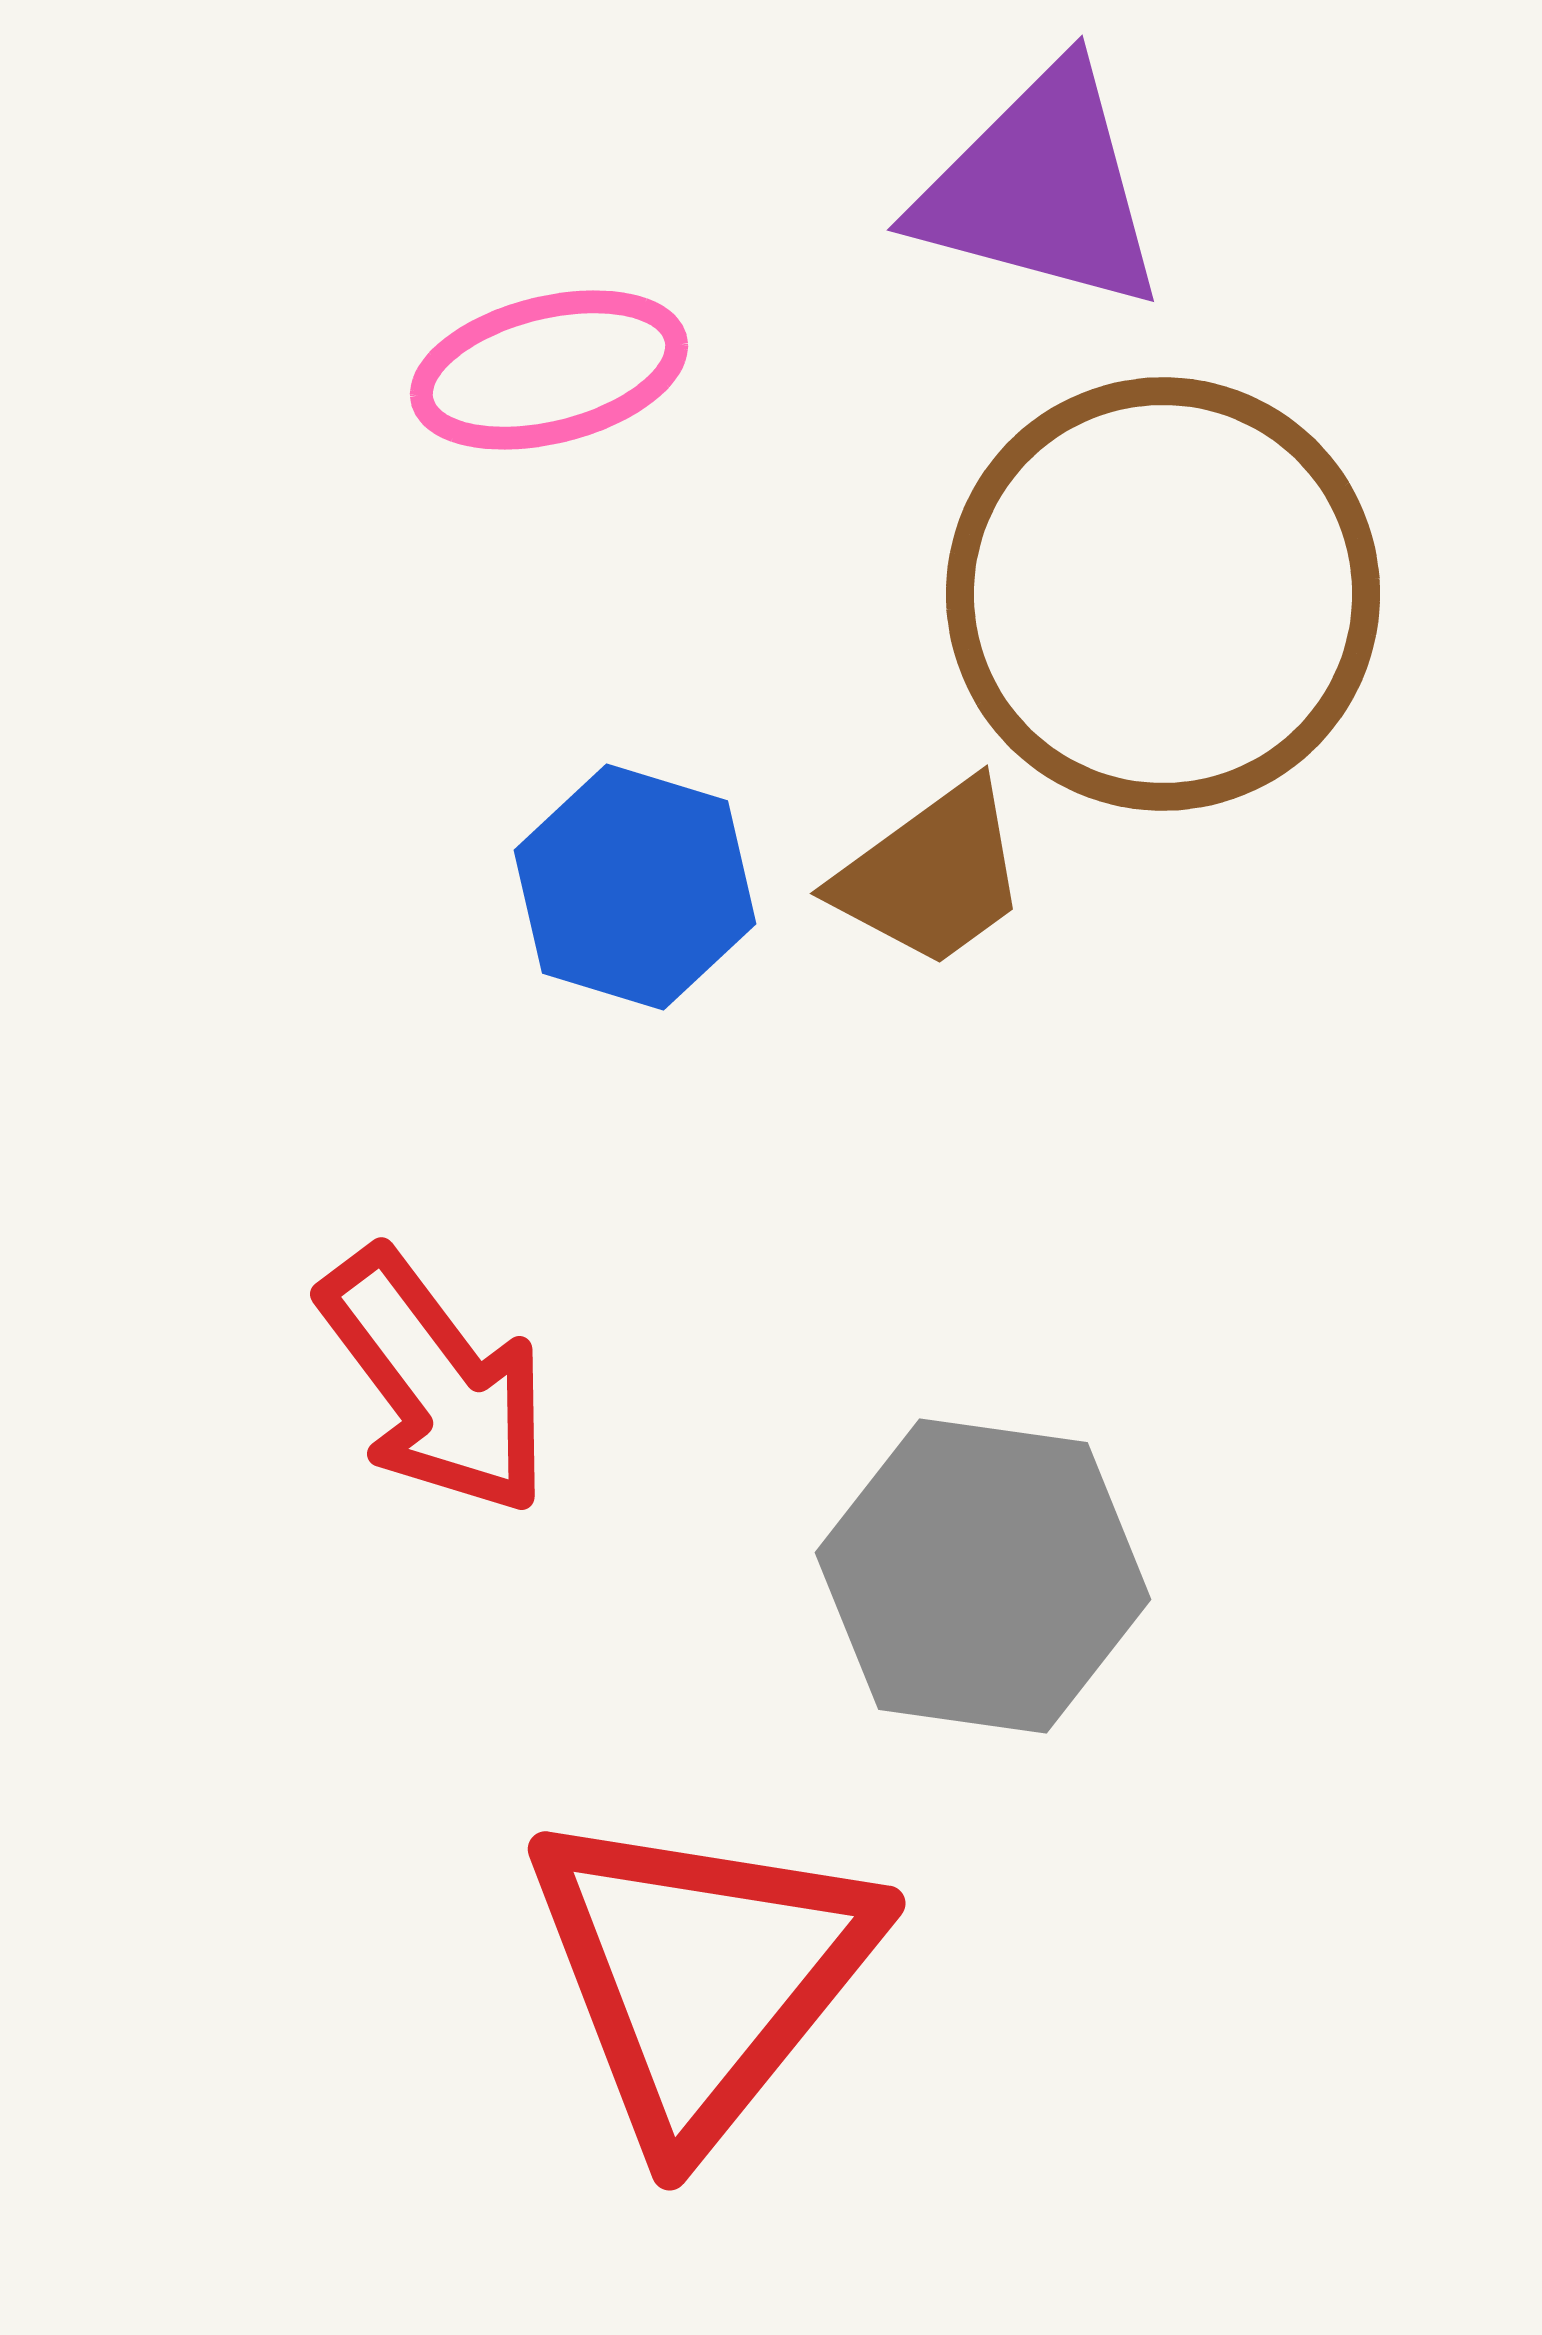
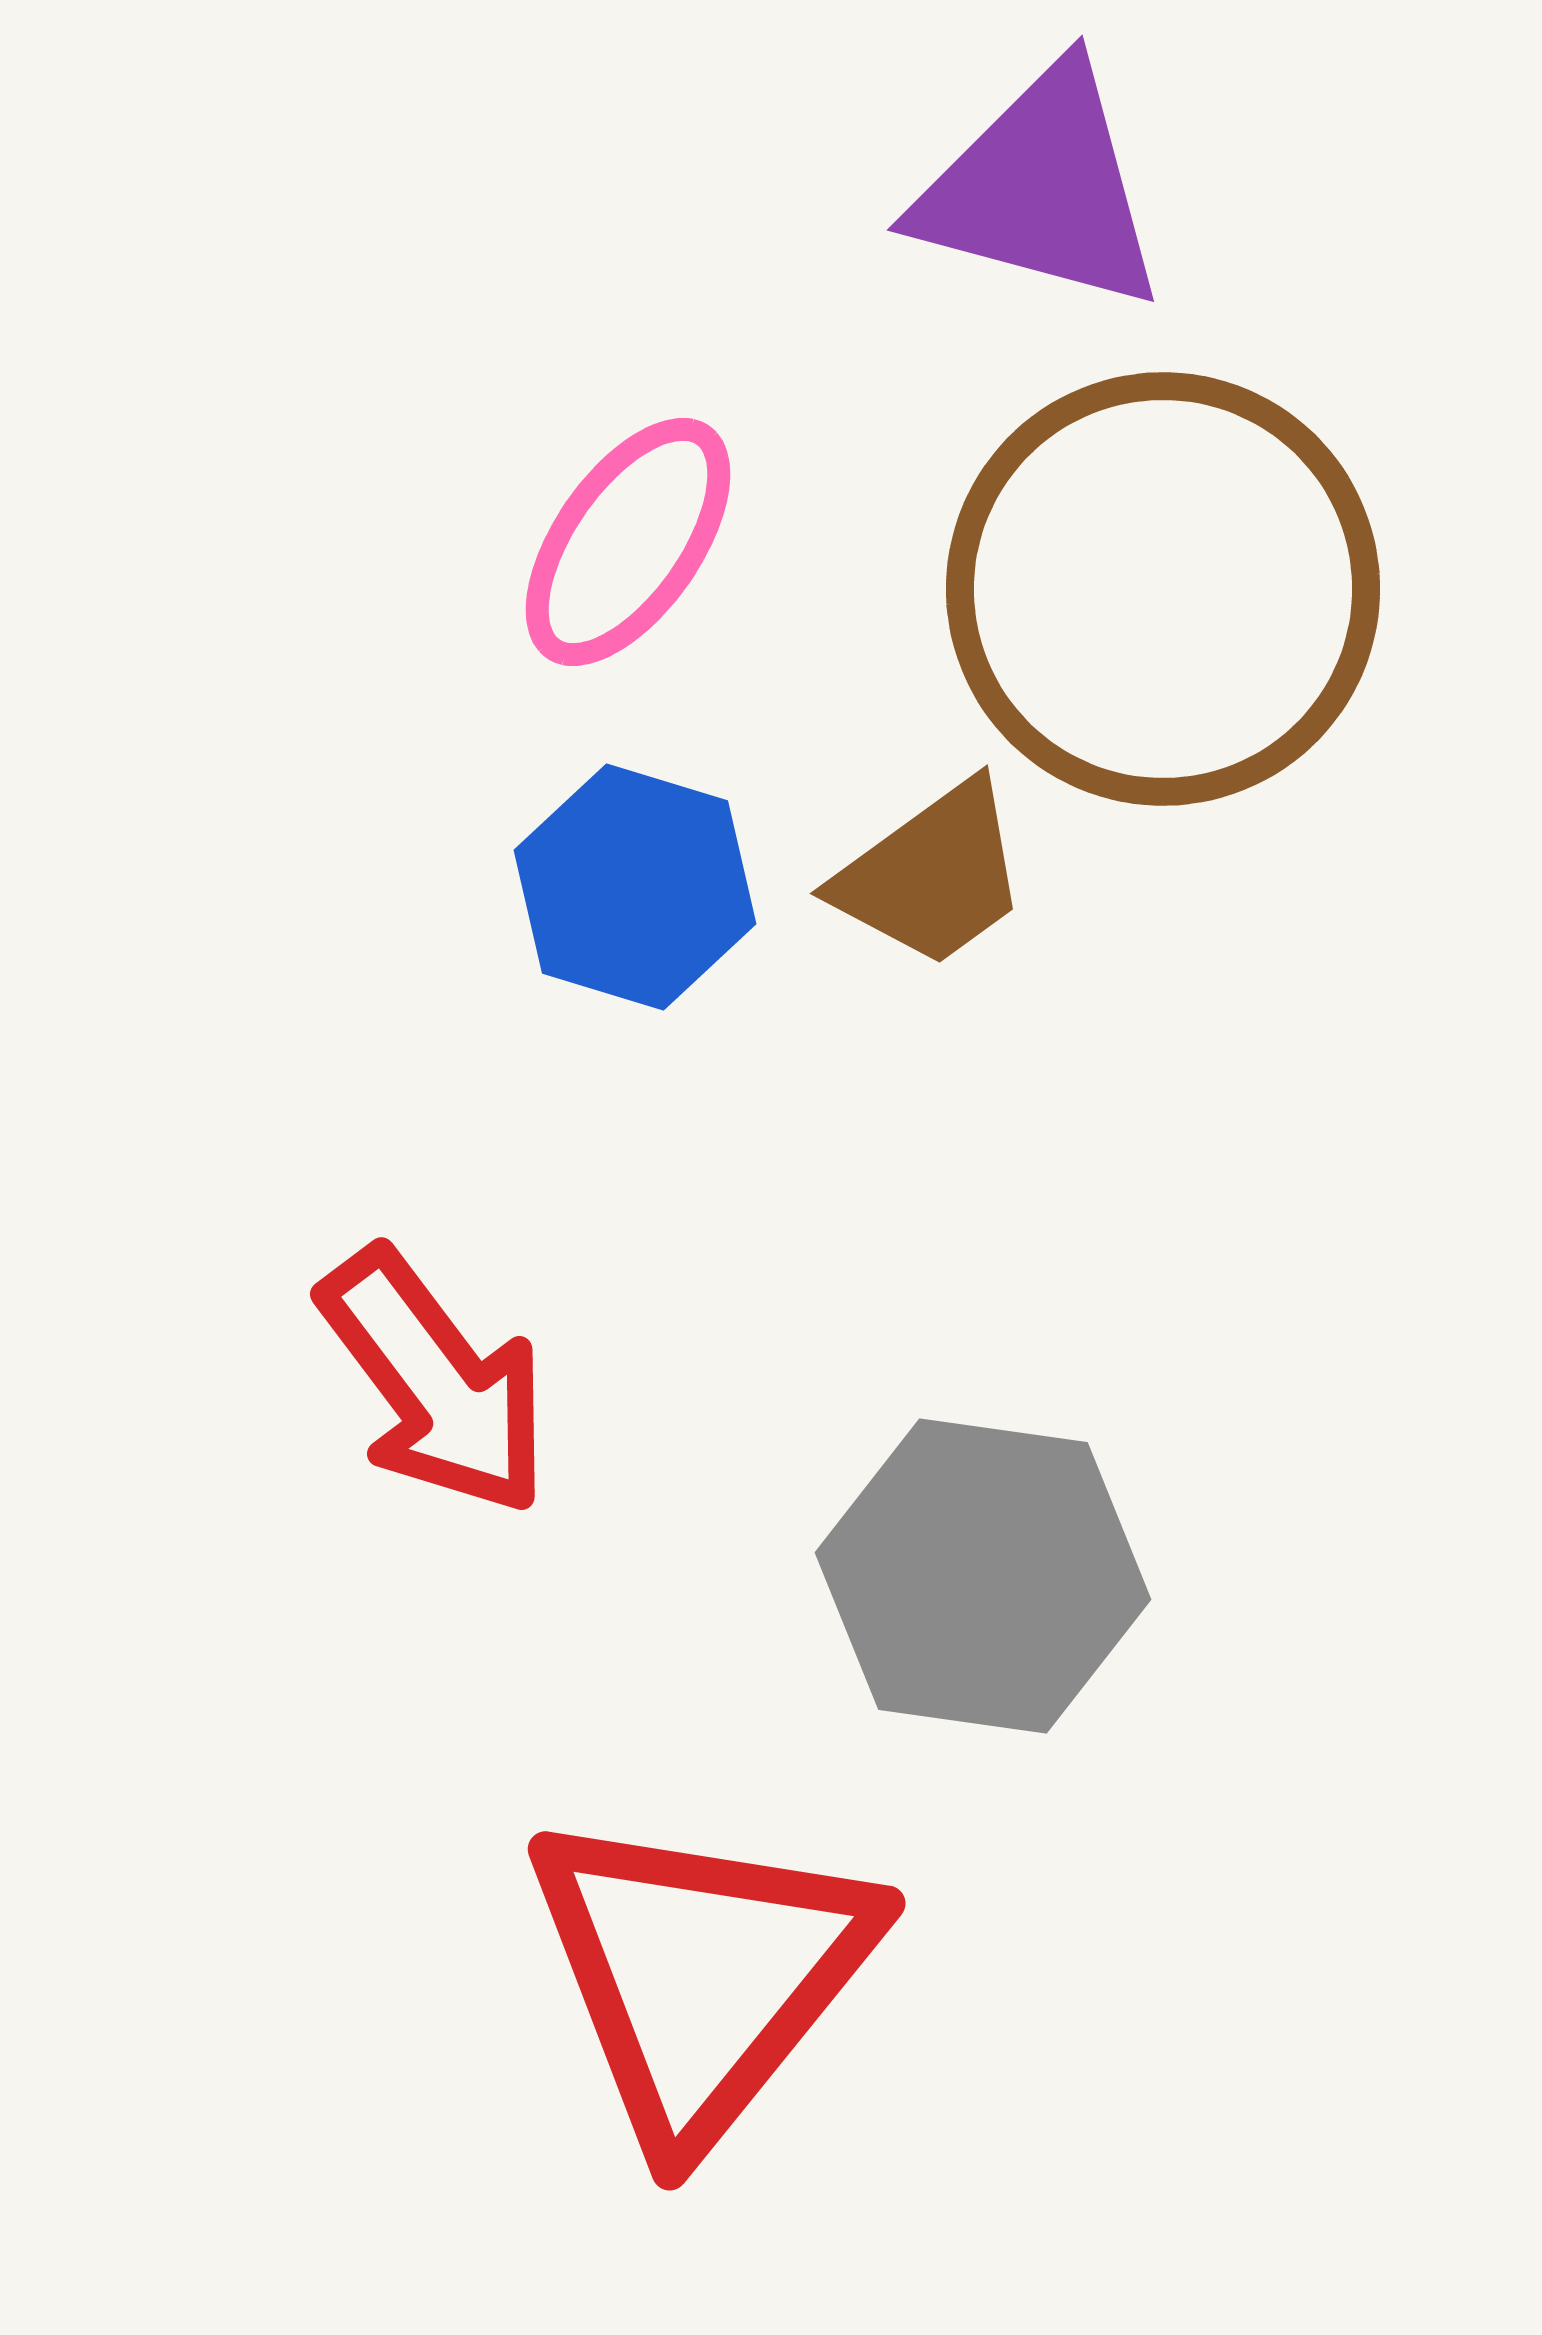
pink ellipse: moved 79 px right, 172 px down; rotated 41 degrees counterclockwise
brown circle: moved 5 px up
